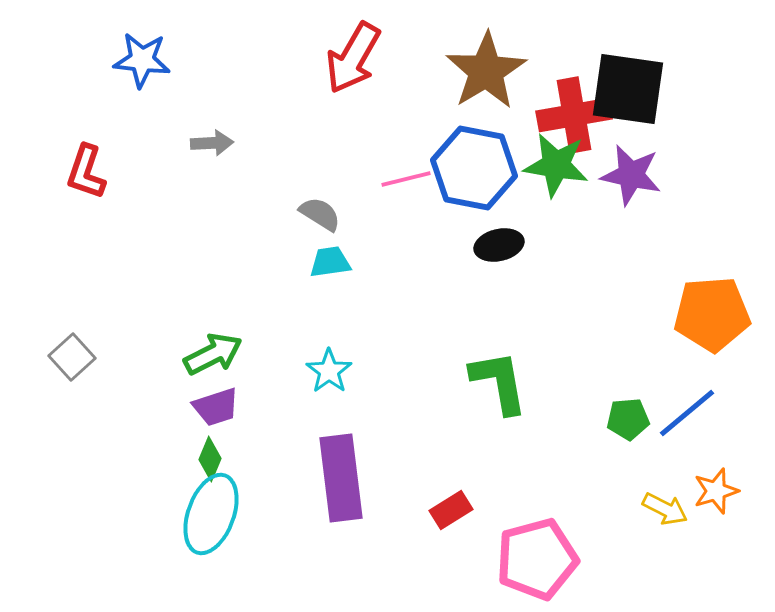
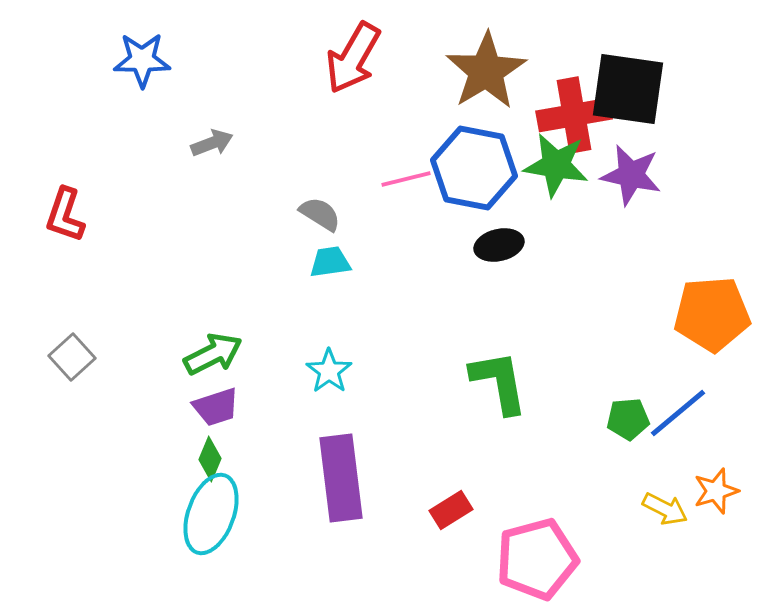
blue star: rotated 6 degrees counterclockwise
gray arrow: rotated 18 degrees counterclockwise
red L-shape: moved 21 px left, 43 px down
blue line: moved 9 px left
